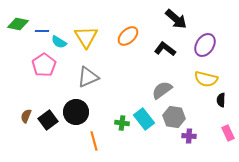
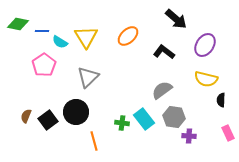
cyan semicircle: moved 1 px right
black L-shape: moved 1 px left, 3 px down
gray triangle: rotated 20 degrees counterclockwise
